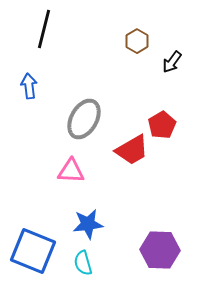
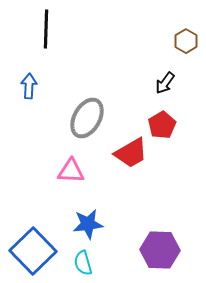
black line: moved 2 px right; rotated 12 degrees counterclockwise
brown hexagon: moved 49 px right
black arrow: moved 7 px left, 21 px down
blue arrow: rotated 10 degrees clockwise
gray ellipse: moved 3 px right, 1 px up
red trapezoid: moved 1 px left, 3 px down
blue square: rotated 24 degrees clockwise
